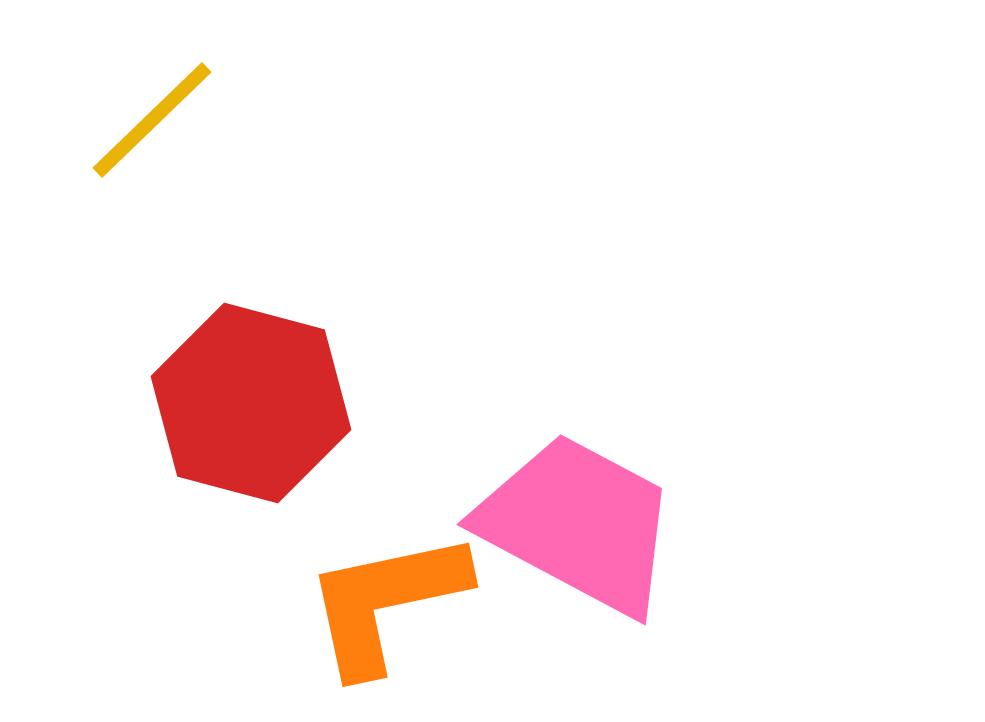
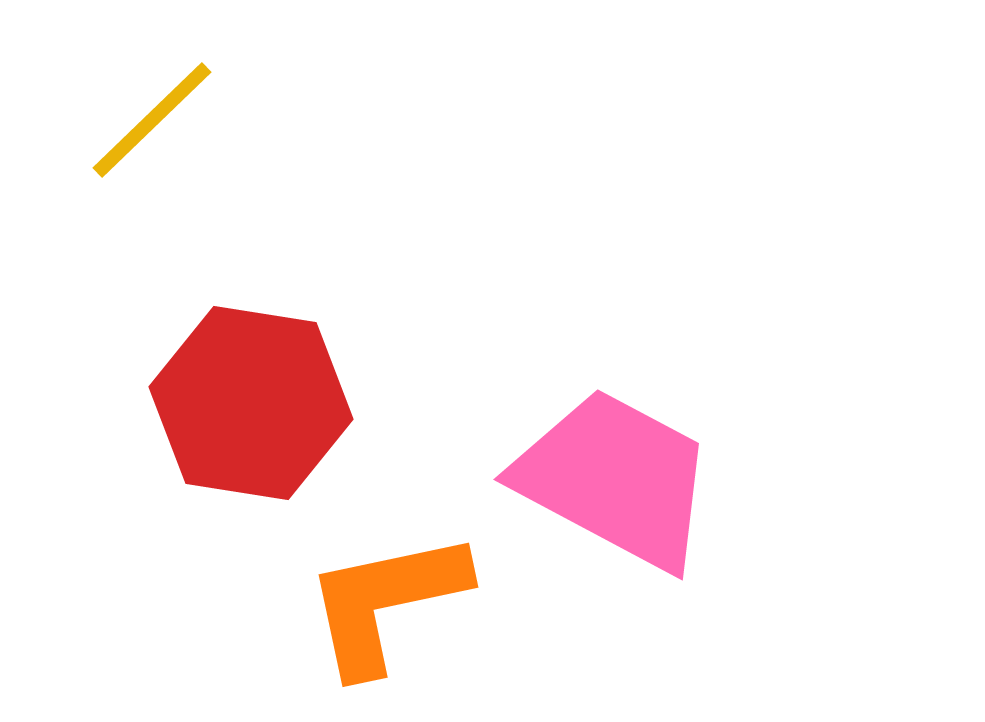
red hexagon: rotated 6 degrees counterclockwise
pink trapezoid: moved 37 px right, 45 px up
